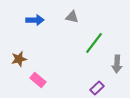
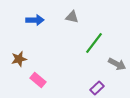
gray arrow: rotated 66 degrees counterclockwise
